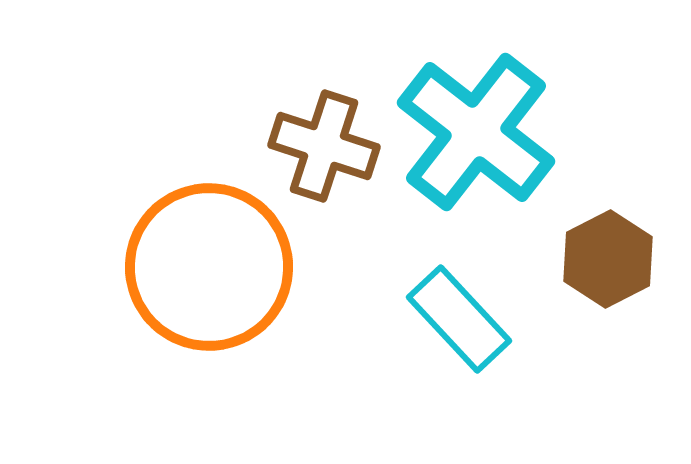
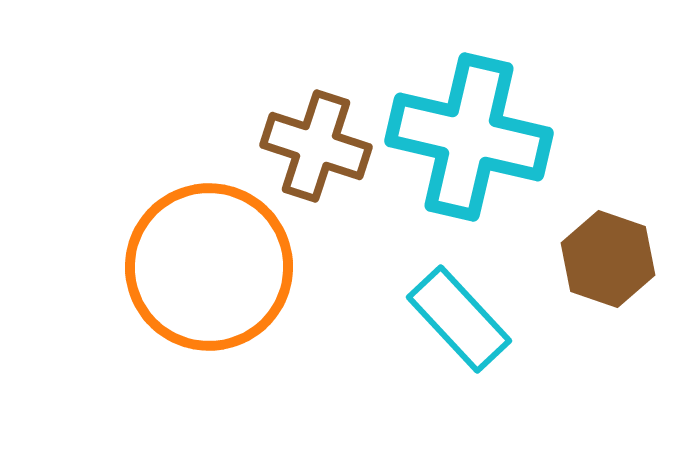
cyan cross: moved 7 px left, 5 px down; rotated 25 degrees counterclockwise
brown cross: moved 8 px left
brown hexagon: rotated 14 degrees counterclockwise
